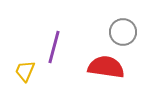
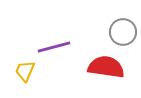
purple line: rotated 60 degrees clockwise
